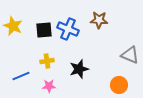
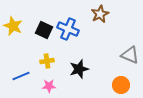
brown star: moved 1 px right, 6 px up; rotated 30 degrees counterclockwise
black square: rotated 30 degrees clockwise
orange circle: moved 2 px right
